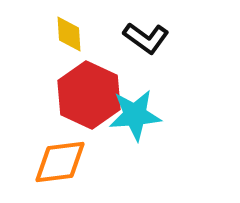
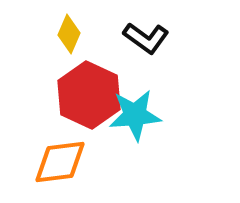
yellow diamond: rotated 27 degrees clockwise
